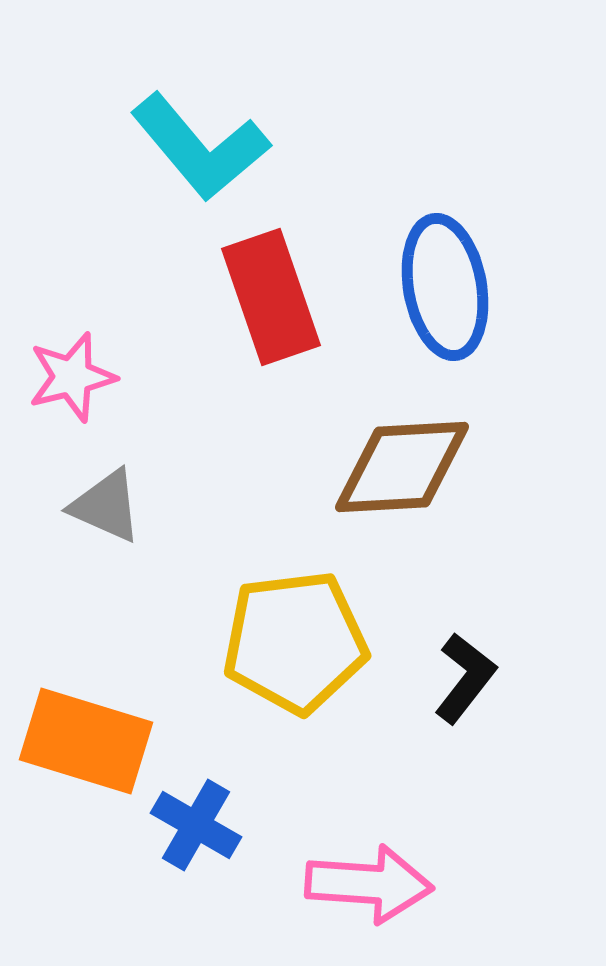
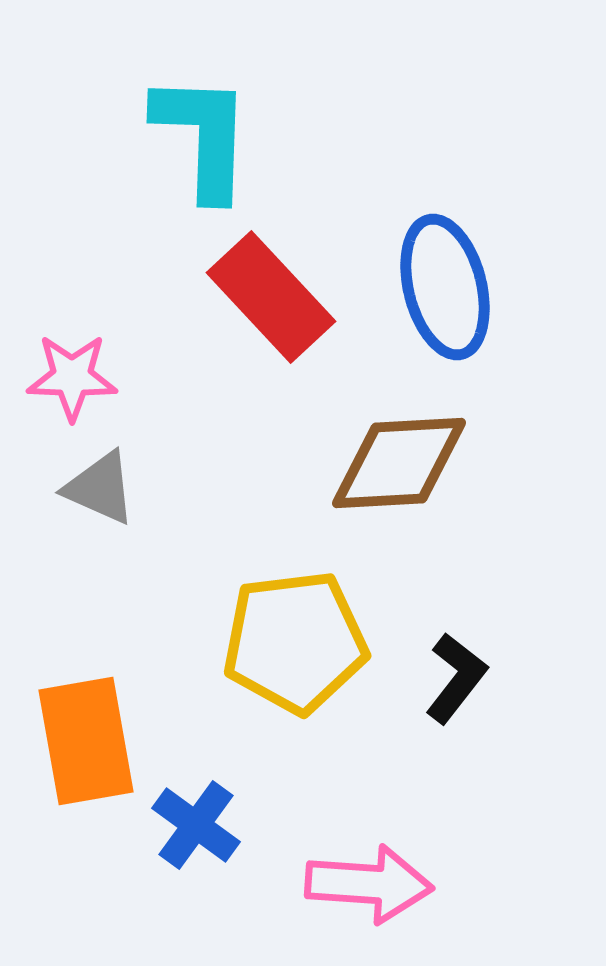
cyan L-shape: moved 3 px right, 11 px up; rotated 138 degrees counterclockwise
blue ellipse: rotated 4 degrees counterclockwise
red rectangle: rotated 24 degrees counterclockwise
pink star: rotated 16 degrees clockwise
brown diamond: moved 3 px left, 4 px up
gray triangle: moved 6 px left, 18 px up
black L-shape: moved 9 px left
orange rectangle: rotated 63 degrees clockwise
blue cross: rotated 6 degrees clockwise
